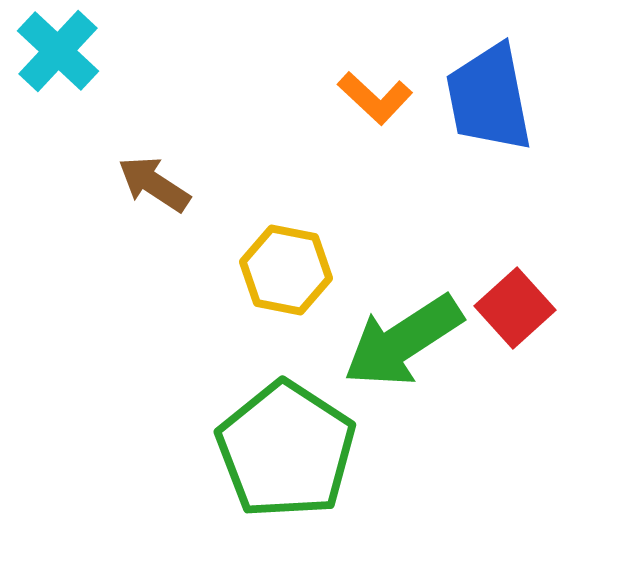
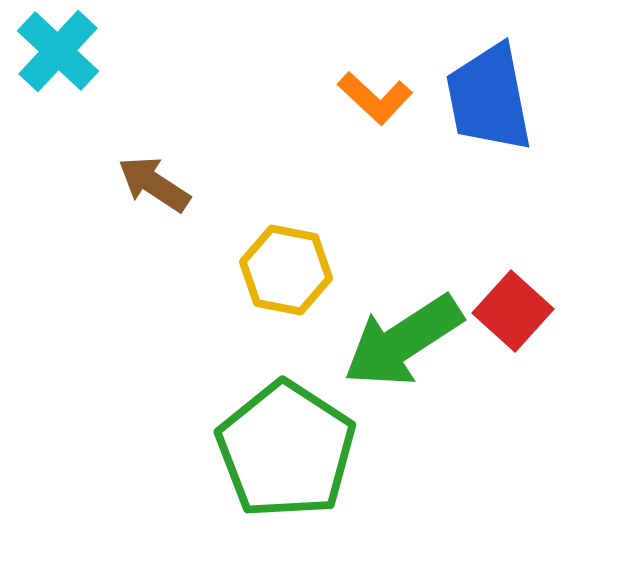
red square: moved 2 px left, 3 px down; rotated 6 degrees counterclockwise
